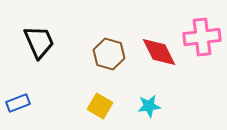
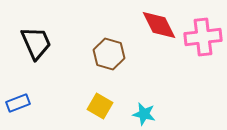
pink cross: moved 1 px right
black trapezoid: moved 3 px left, 1 px down
red diamond: moved 27 px up
cyan star: moved 5 px left, 8 px down; rotated 20 degrees clockwise
